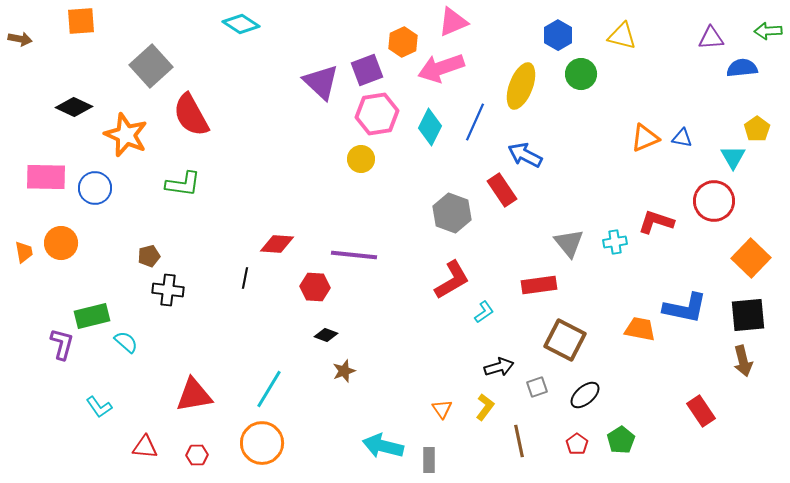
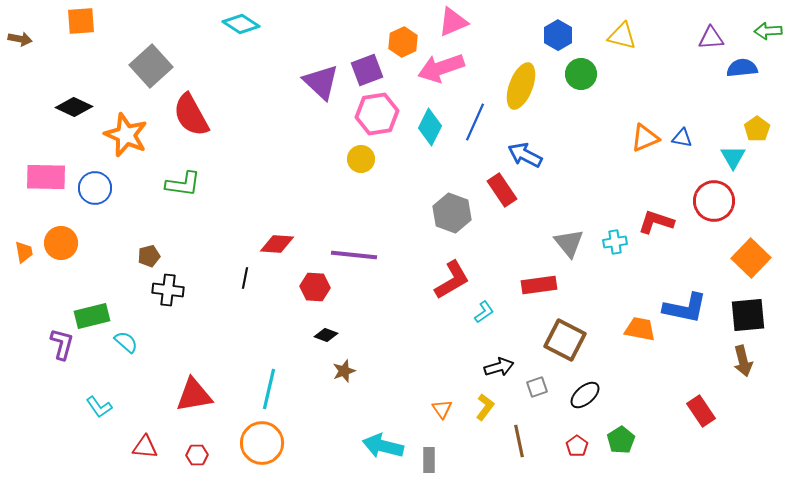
cyan line at (269, 389): rotated 18 degrees counterclockwise
red pentagon at (577, 444): moved 2 px down
